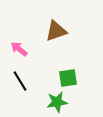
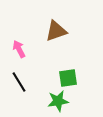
pink arrow: rotated 24 degrees clockwise
black line: moved 1 px left, 1 px down
green star: moved 1 px right, 1 px up
